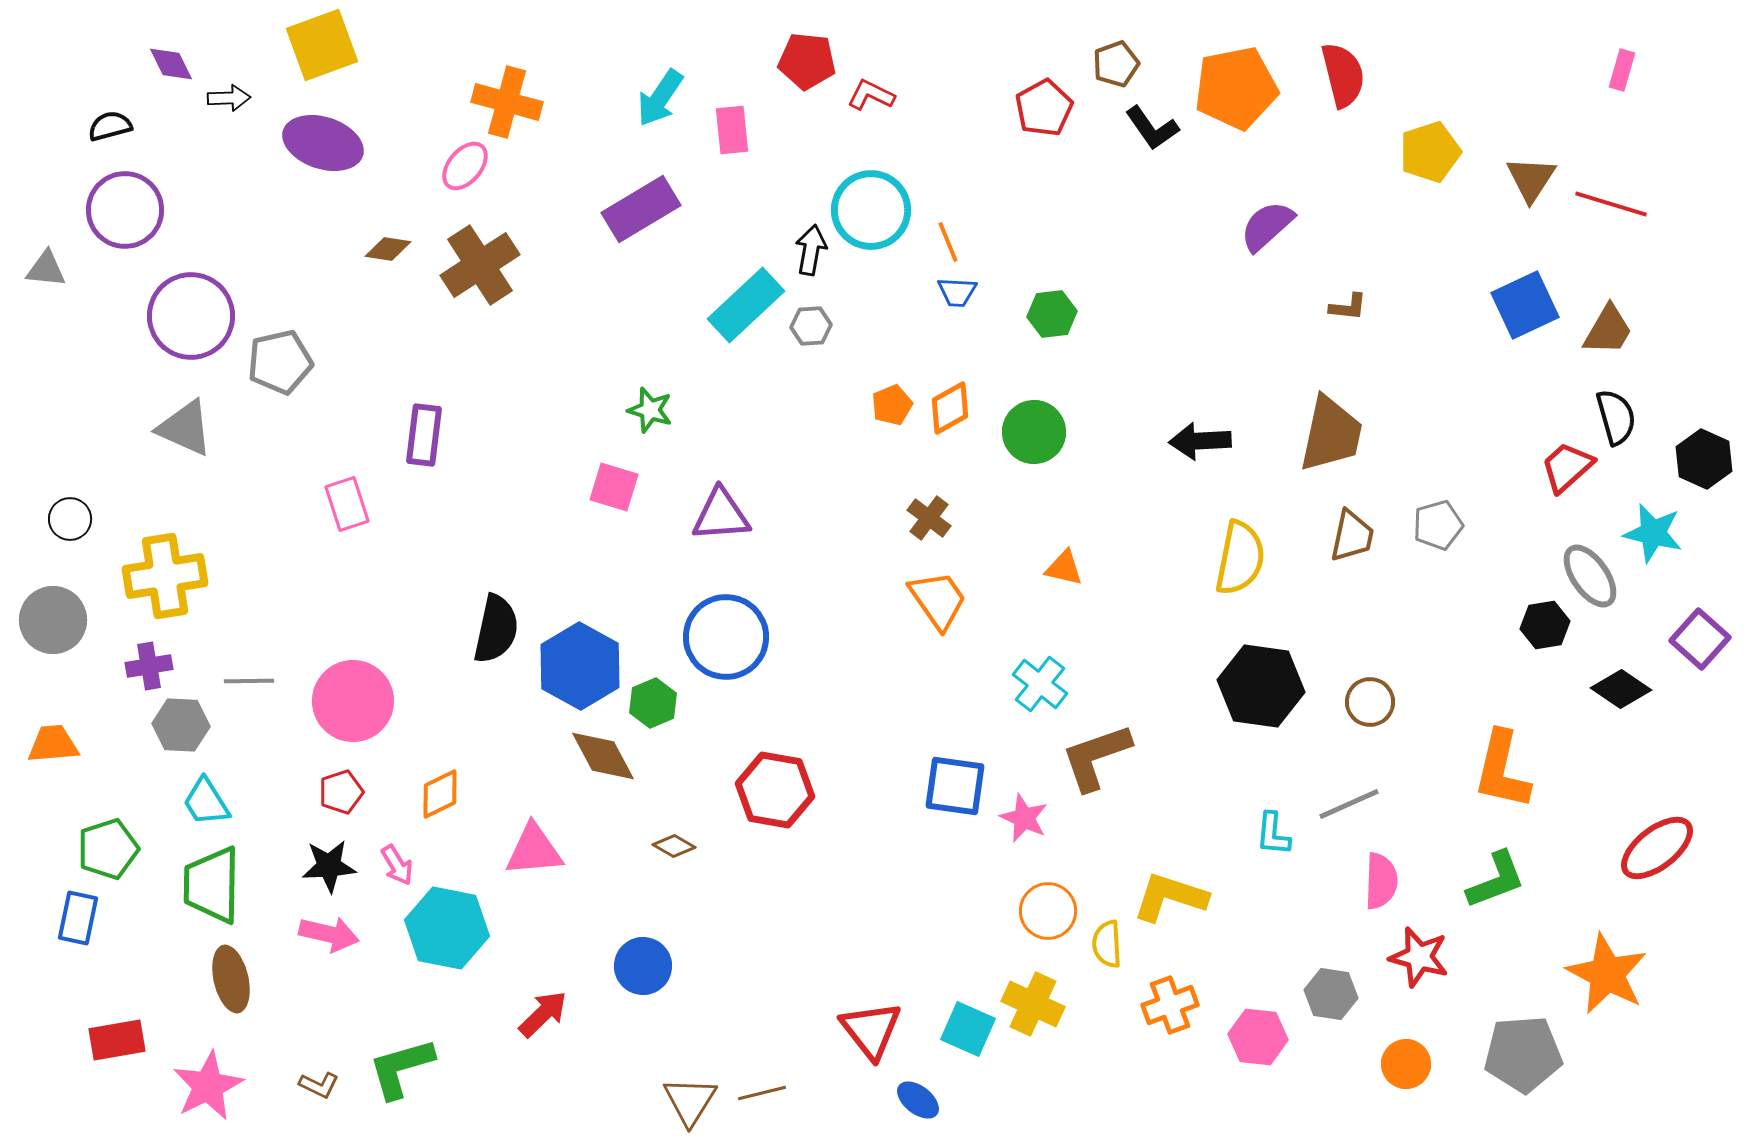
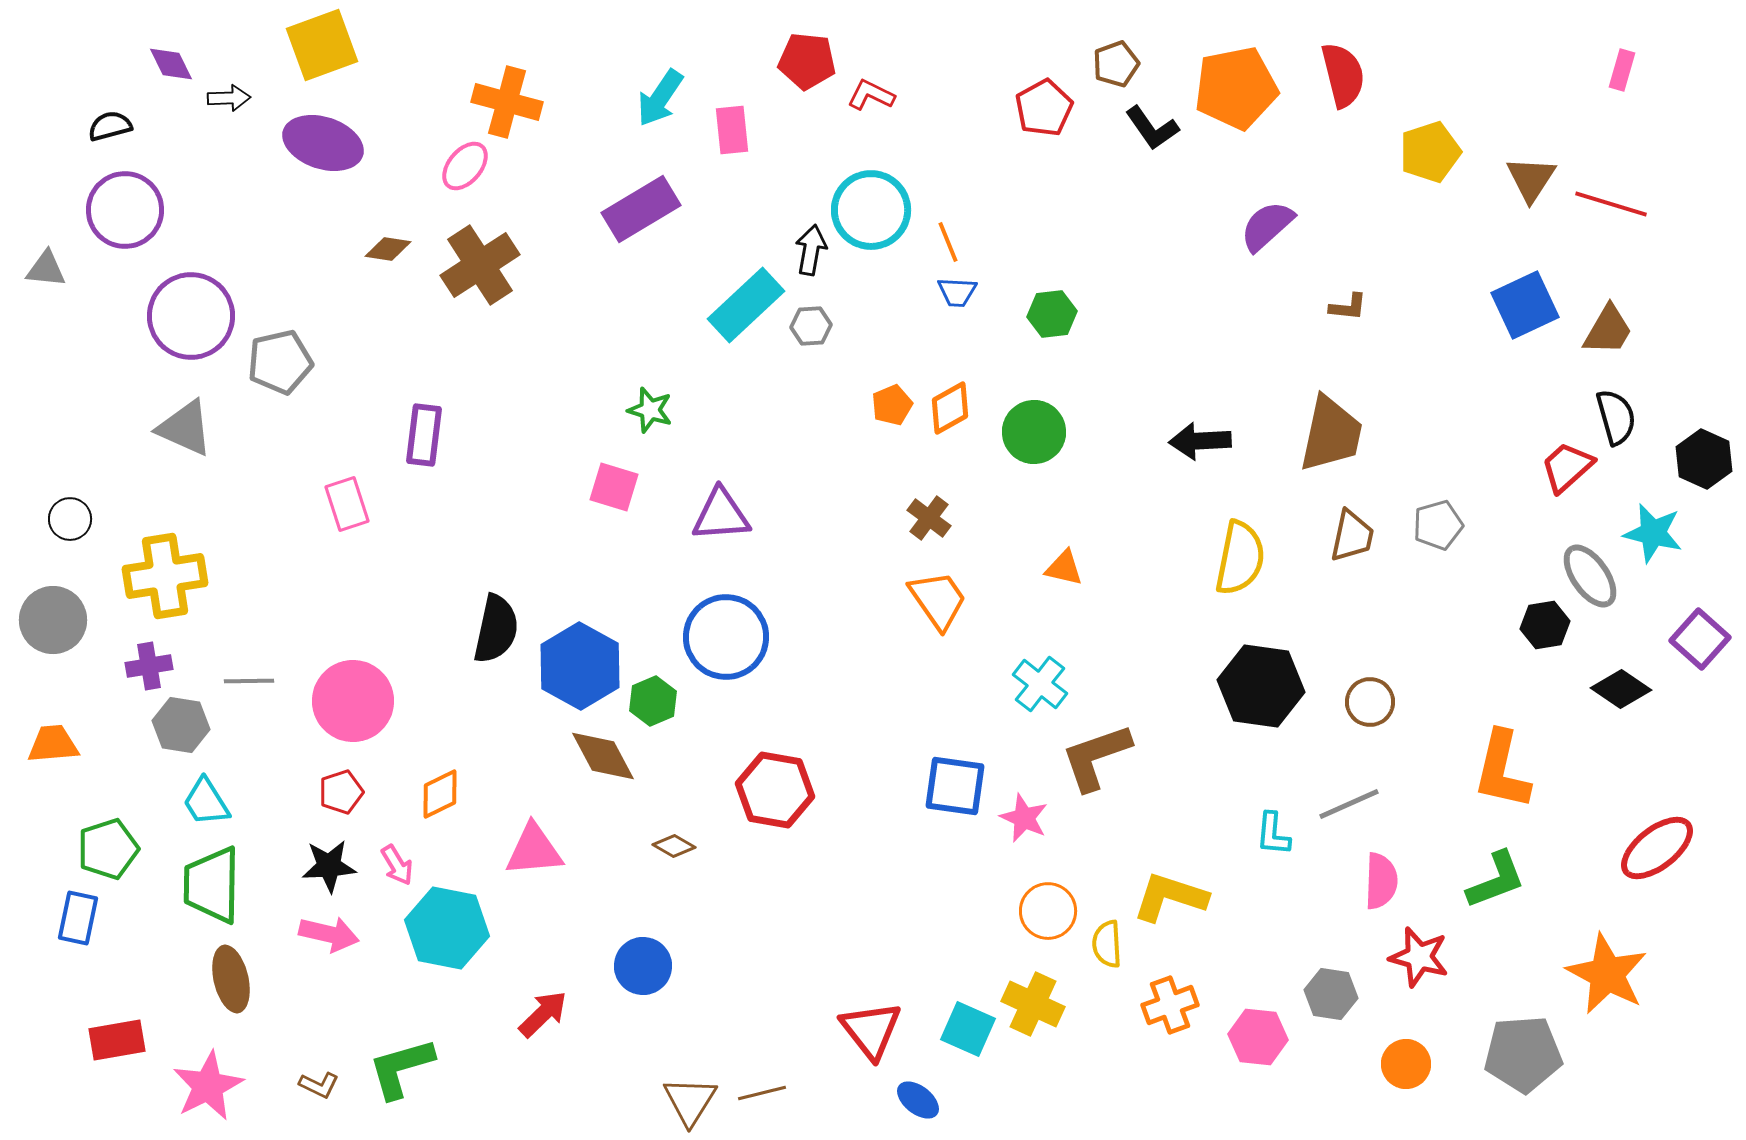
green hexagon at (653, 703): moved 2 px up
gray hexagon at (181, 725): rotated 6 degrees clockwise
